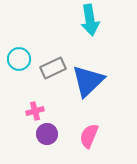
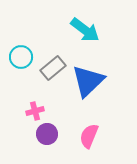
cyan arrow: moved 5 px left, 10 px down; rotated 44 degrees counterclockwise
cyan circle: moved 2 px right, 2 px up
gray rectangle: rotated 15 degrees counterclockwise
